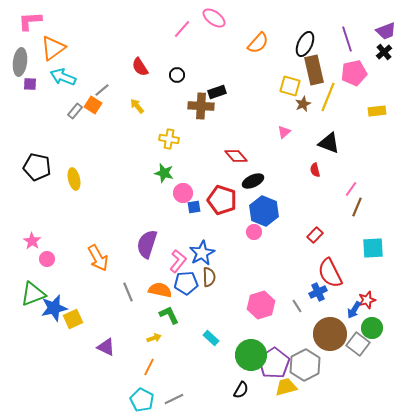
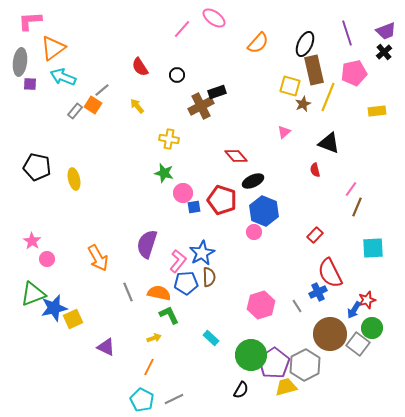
purple line at (347, 39): moved 6 px up
brown cross at (201, 106): rotated 30 degrees counterclockwise
orange semicircle at (160, 290): moved 1 px left, 3 px down
